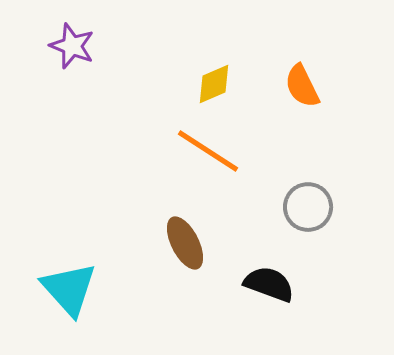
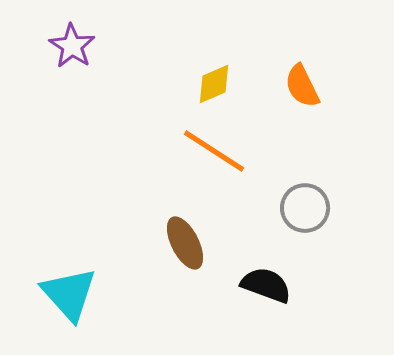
purple star: rotated 12 degrees clockwise
orange line: moved 6 px right
gray circle: moved 3 px left, 1 px down
black semicircle: moved 3 px left, 1 px down
cyan triangle: moved 5 px down
